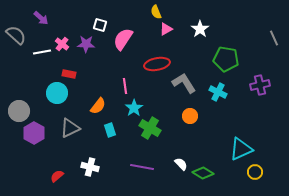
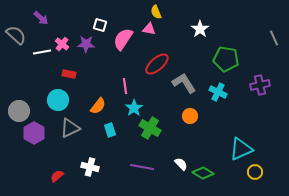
pink triangle: moved 17 px left; rotated 40 degrees clockwise
red ellipse: rotated 30 degrees counterclockwise
cyan circle: moved 1 px right, 7 px down
